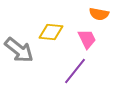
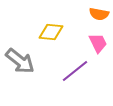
pink trapezoid: moved 11 px right, 4 px down
gray arrow: moved 1 px right, 11 px down
purple line: rotated 12 degrees clockwise
